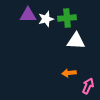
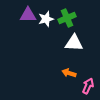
green cross: rotated 18 degrees counterclockwise
white triangle: moved 2 px left, 2 px down
orange arrow: rotated 24 degrees clockwise
